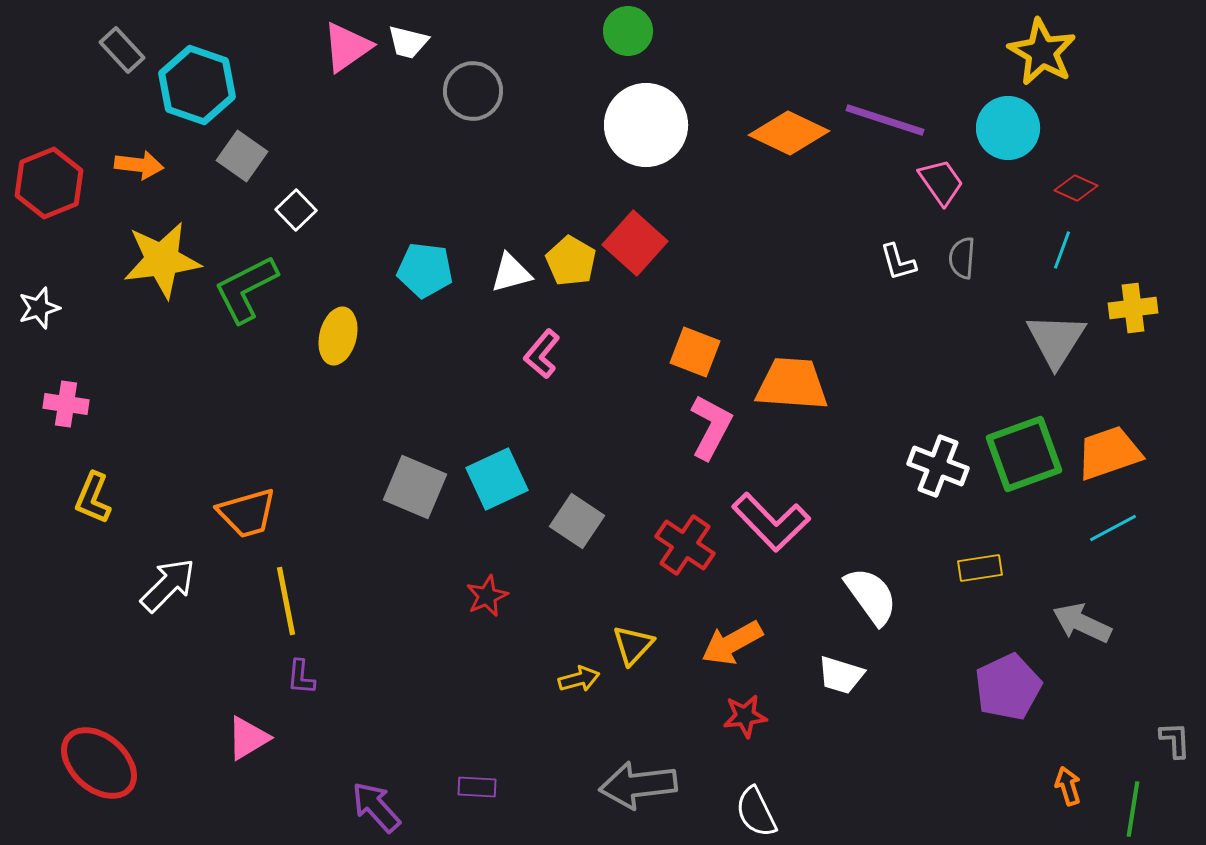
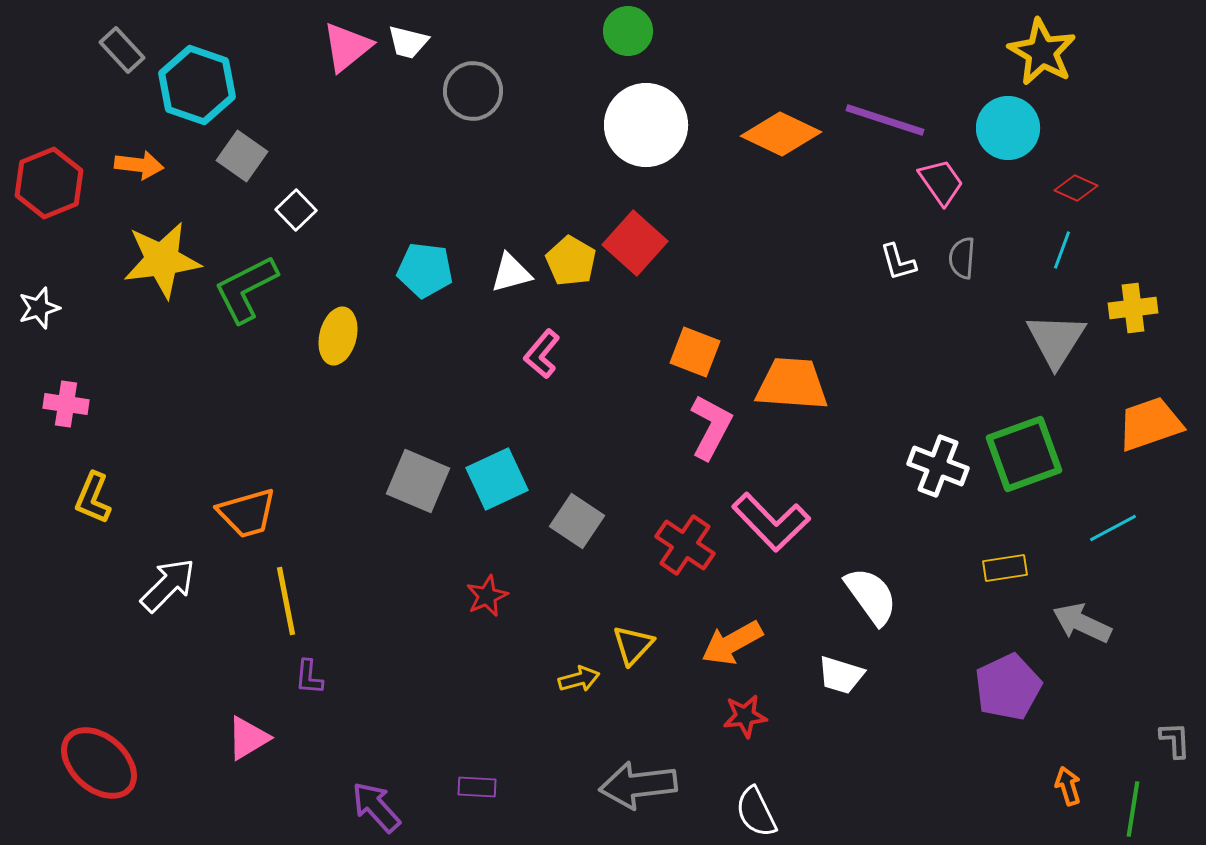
pink triangle at (347, 47): rotated 4 degrees counterclockwise
orange diamond at (789, 133): moved 8 px left, 1 px down
orange trapezoid at (1109, 453): moved 41 px right, 29 px up
gray square at (415, 487): moved 3 px right, 6 px up
yellow rectangle at (980, 568): moved 25 px right
purple L-shape at (301, 677): moved 8 px right
